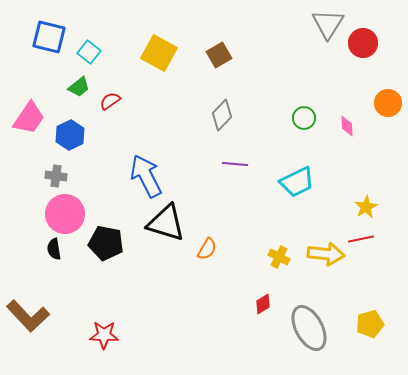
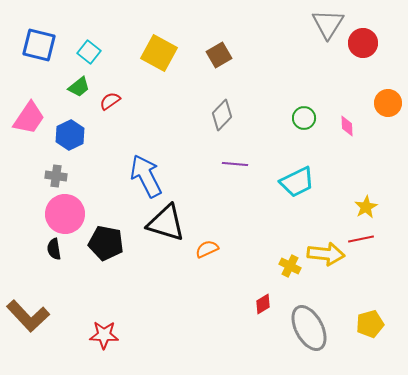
blue square: moved 10 px left, 8 px down
orange semicircle: rotated 145 degrees counterclockwise
yellow cross: moved 11 px right, 9 px down
